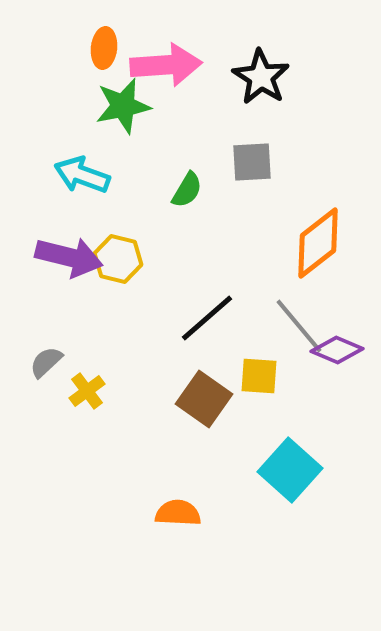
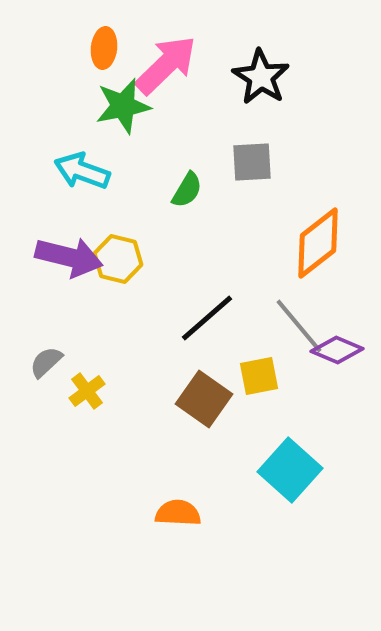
pink arrow: rotated 40 degrees counterclockwise
cyan arrow: moved 4 px up
yellow square: rotated 15 degrees counterclockwise
